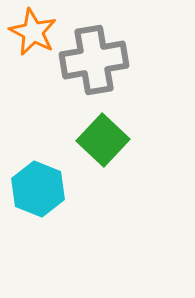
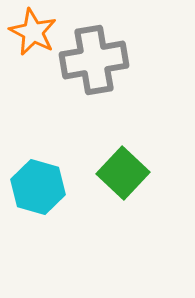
green square: moved 20 px right, 33 px down
cyan hexagon: moved 2 px up; rotated 6 degrees counterclockwise
